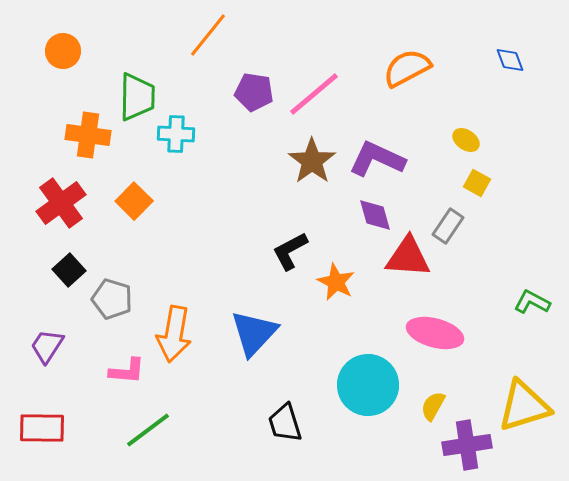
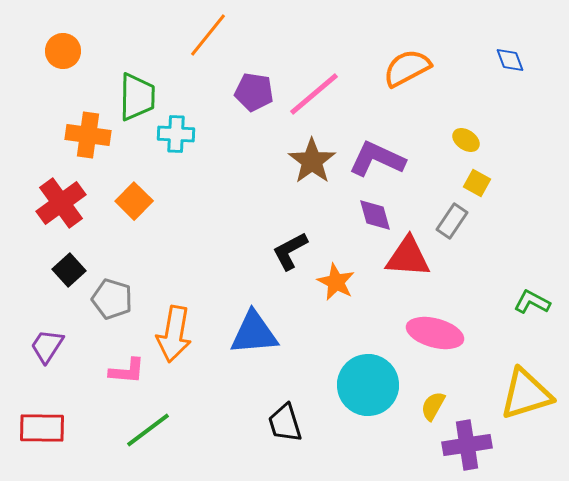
gray rectangle: moved 4 px right, 5 px up
blue triangle: rotated 42 degrees clockwise
yellow triangle: moved 2 px right, 12 px up
